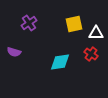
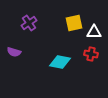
yellow square: moved 1 px up
white triangle: moved 2 px left, 1 px up
red cross: rotated 24 degrees counterclockwise
cyan diamond: rotated 20 degrees clockwise
